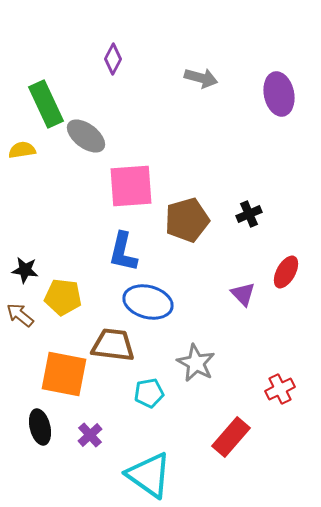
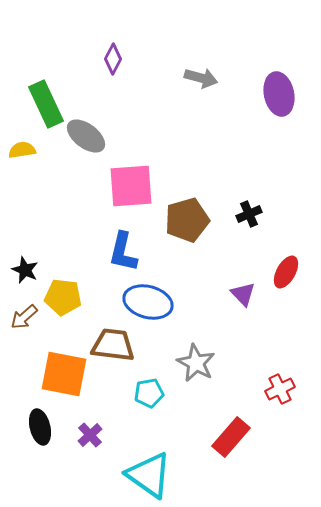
black star: rotated 16 degrees clockwise
brown arrow: moved 4 px right, 2 px down; rotated 80 degrees counterclockwise
